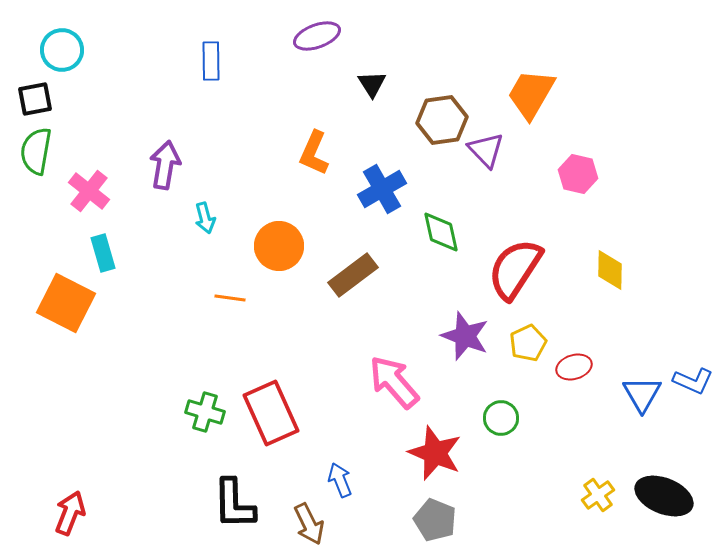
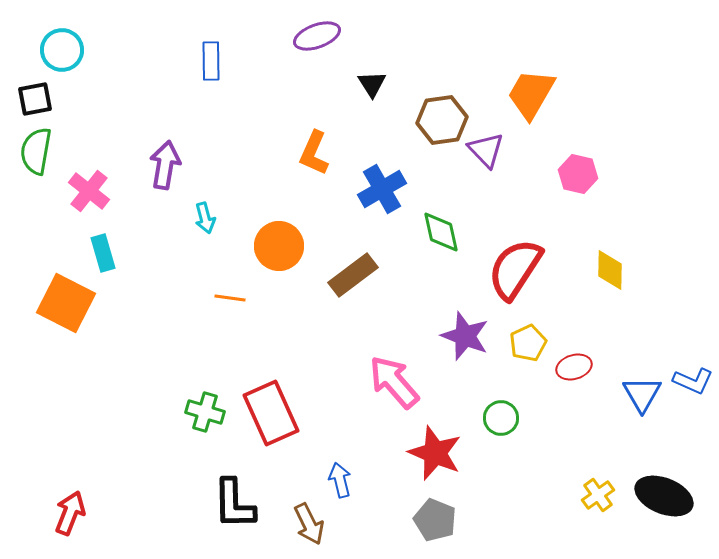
blue arrow: rotated 8 degrees clockwise
